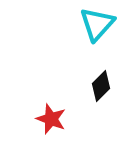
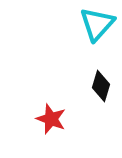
black diamond: rotated 28 degrees counterclockwise
